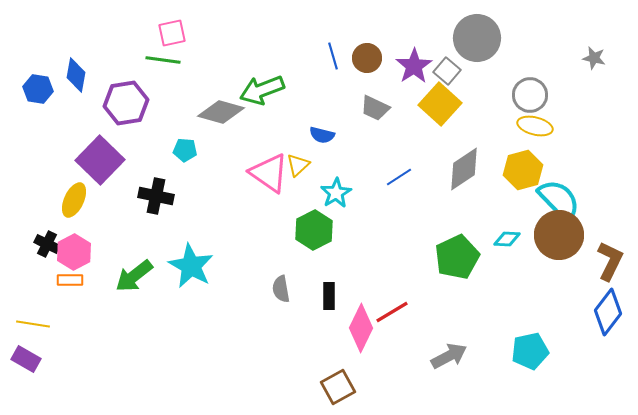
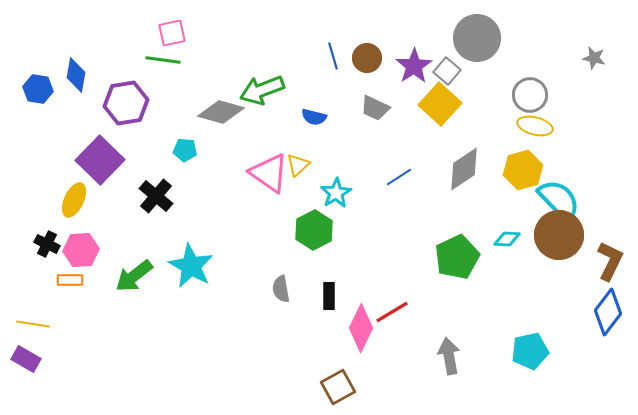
blue semicircle at (322, 135): moved 8 px left, 18 px up
black cross at (156, 196): rotated 28 degrees clockwise
pink hexagon at (74, 252): moved 7 px right, 2 px up; rotated 24 degrees clockwise
gray arrow at (449, 356): rotated 72 degrees counterclockwise
